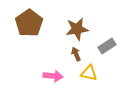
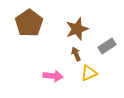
brown star: rotated 10 degrees counterclockwise
yellow triangle: rotated 36 degrees counterclockwise
